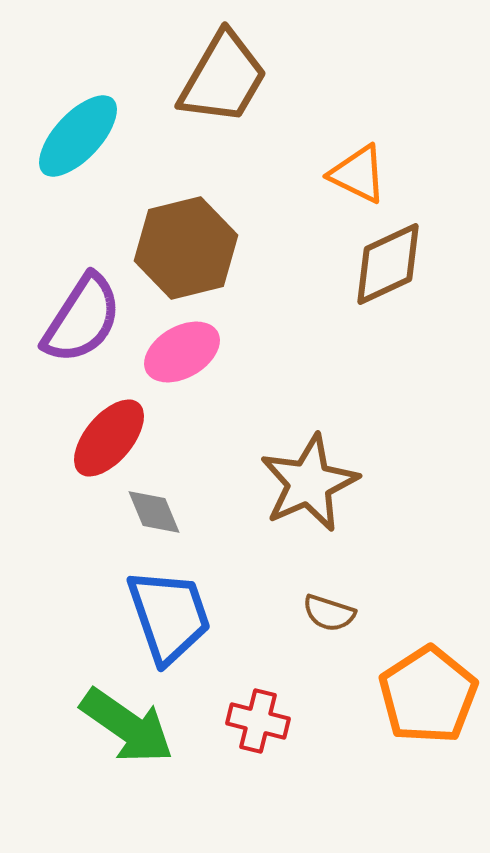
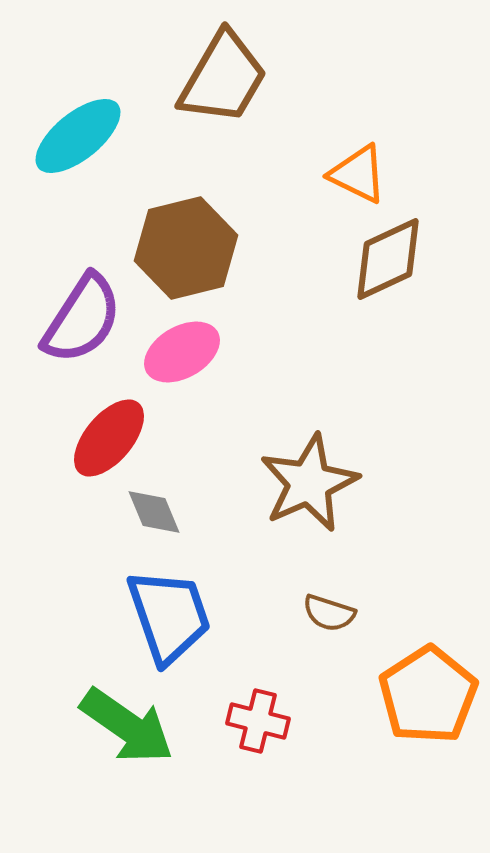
cyan ellipse: rotated 8 degrees clockwise
brown diamond: moved 5 px up
